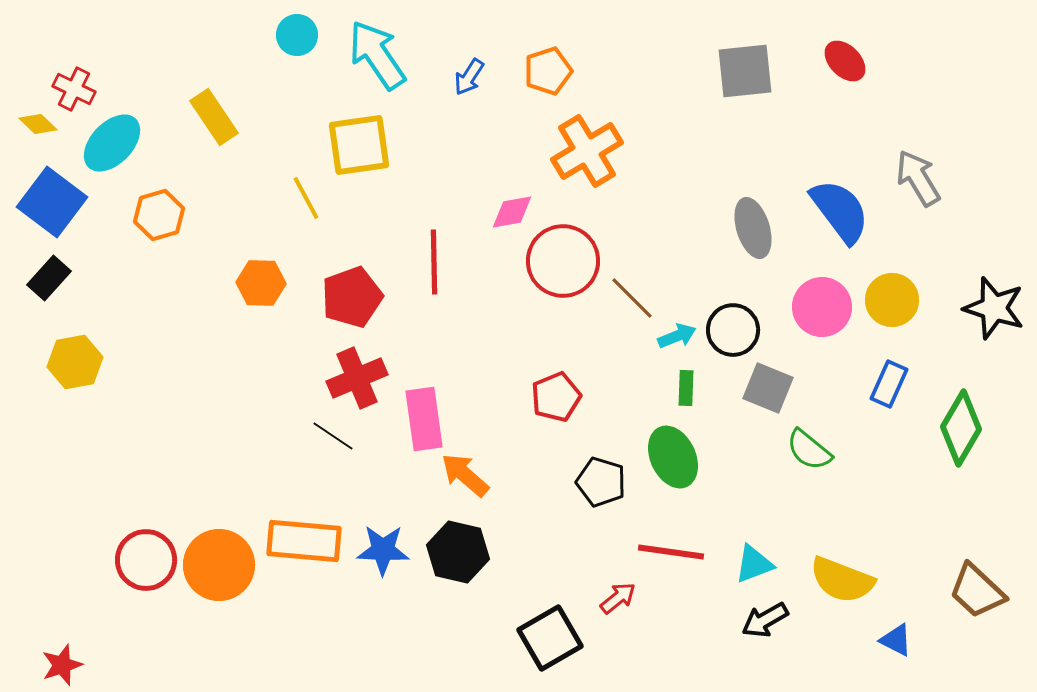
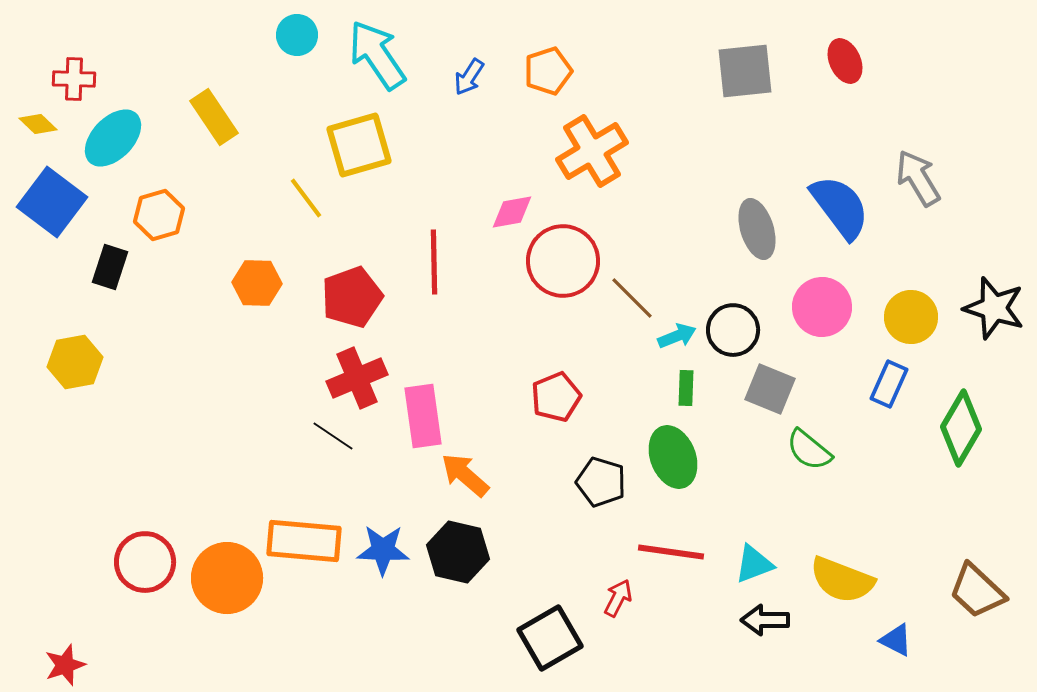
red ellipse at (845, 61): rotated 21 degrees clockwise
red cross at (74, 89): moved 10 px up; rotated 24 degrees counterclockwise
cyan ellipse at (112, 143): moved 1 px right, 5 px up
yellow square at (359, 145): rotated 8 degrees counterclockwise
orange cross at (587, 151): moved 5 px right
yellow line at (306, 198): rotated 9 degrees counterclockwise
blue semicircle at (840, 211): moved 4 px up
gray ellipse at (753, 228): moved 4 px right, 1 px down
black rectangle at (49, 278): moved 61 px right, 11 px up; rotated 24 degrees counterclockwise
orange hexagon at (261, 283): moved 4 px left
yellow circle at (892, 300): moved 19 px right, 17 px down
gray square at (768, 388): moved 2 px right, 1 px down
pink rectangle at (424, 419): moved 1 px left, 3 px up
green ellipse at (673, 457): rotated 4 degrees clockwise
red circle at (146, 560): moved 1 px left, 2 px down
orange circle at (219, 565): moved 8 px right, 13 px down
red arrow at (618, 598): rotated 24 degrees counterclockwise
black arrow at (765, 620): rotated 30 degrees clockwise
red star at (62, 665): moved 3 px right
